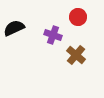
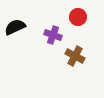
black semicircle: moved 1 px right, 1 px up
brown cross: moved 1 px left, 1 px down; rotated 12 degrees counterclockwise
